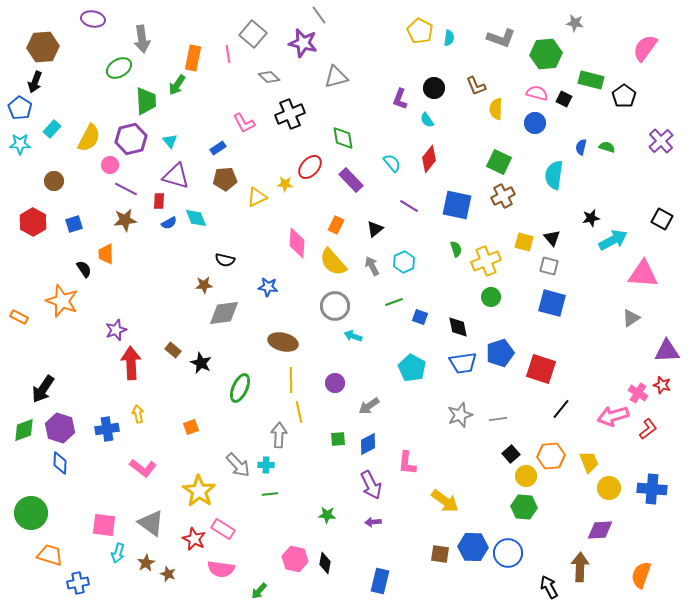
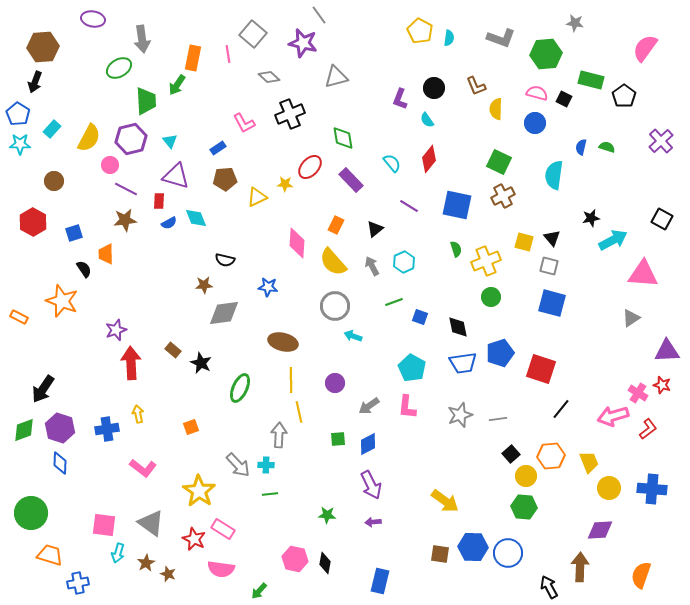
blue pentagon at (20, 108): moved 2 px left, 6 px down
blue square at (74, 224): moved 9 px down
pink L-shape at (407, 463): moved 56 px up
